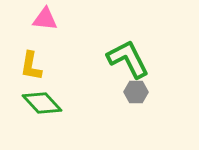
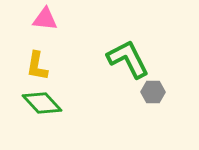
yellow L-shape: moved 6 px right
gray hexagon: moved 17 px right
